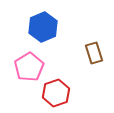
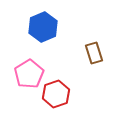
pink pentagon: moved 7 px down
red hexagon: moved 1 px down
